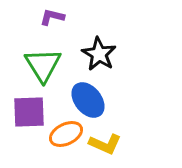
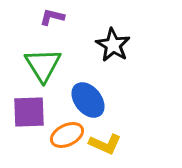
black star: moved 14 px right, 9 px up
orange ellipse: moved 1 px right, 1 px down
